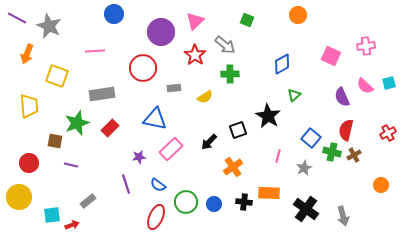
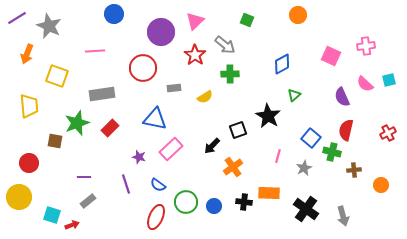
purple line at (17, 18): rotated 60 degrees counterclockwise
cyan square at (389, 83): moved 3 px up
pink semicircle at (365, 86): moved 2 px up
black arrow at (209, 142): moved 3 px right, 4 px down
brown cross at (354, 155): moved 15 px down; rotated 24 degrees clockwise
purple star at (139, 157): rotated 24 degrees clockwise
purple line at (71, 165): moved 13 px right, 12 px down; rotated 16 degrees counterclockwise
blue circle at (214, 204): moved 2 px down
cyan square at (52, 215): rotated 24 degrees clockwise
